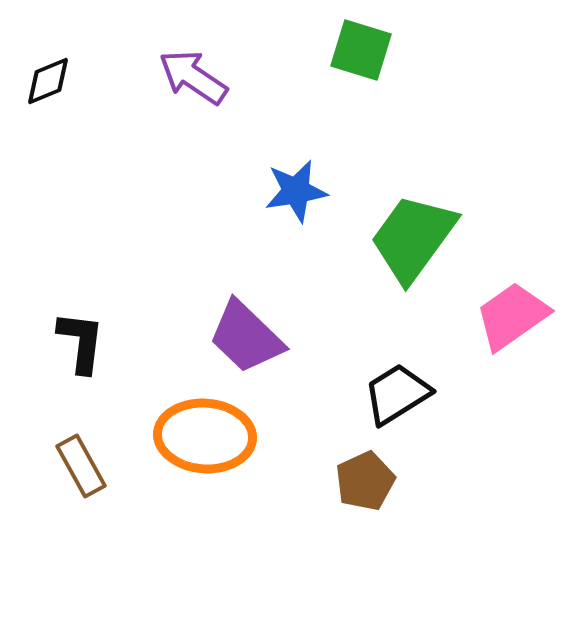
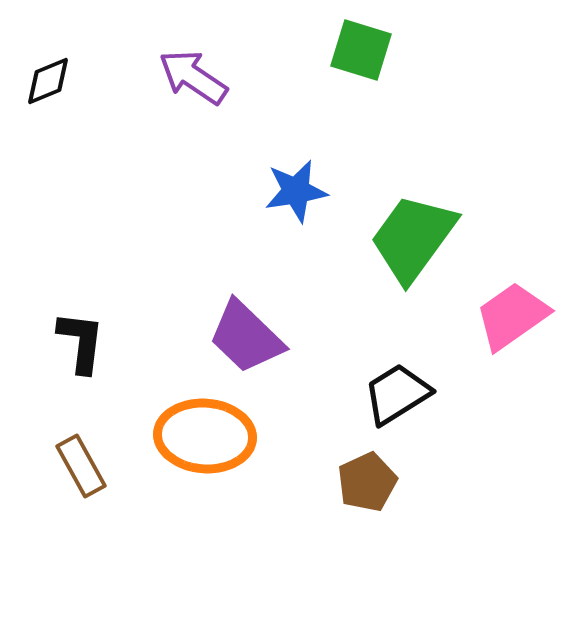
brown pentagon: moved 2 px right, 1 px down
